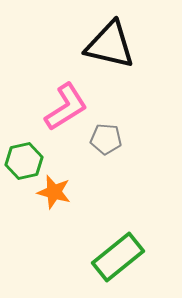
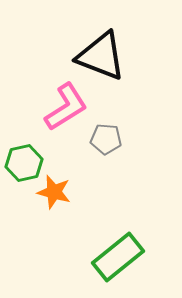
black triangle: moved 9 px left, 11 px down; rotated 8 degrees clockwise
green hexagon: moved 2 px down
